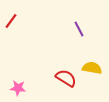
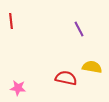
red line: rotated 42 degrees counterclockwise
yellow semicircle: moved 1 px up
red semicircle: rotated 20 degrees counterclockwise
